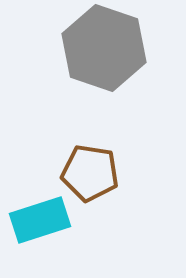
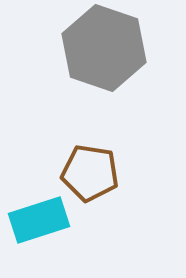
cyan rectangle: moved 1 px left
